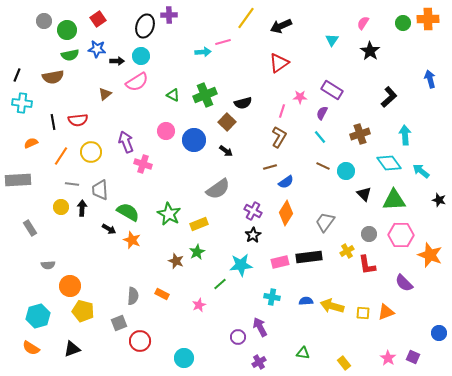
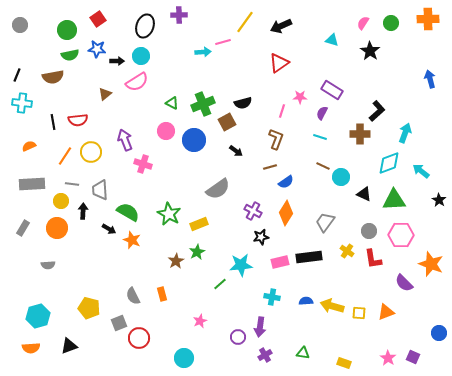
purple cross at (169, 15): moved 10 px right
yellow line at (246, 18): moved 1 px left, 4 px down
gray circle at (44, 21): moved 24 px left, 4 px down
green circle at (403, 23): moved 12 px left
cyan triangle at (332, 40): rotated 48 degrees counterclockwise
green triangle at (173, 95): moved 1 px left, 8 px down
green cross at (205, 95): moved 2 px left, 9 px down
black L-shape at (389, 97): moved 12 px left, 14 px down
brown square at (227, 122): rotated 18 degrees clockwise
brown cross at (360, 134): rotated 18 degrees clockwise
cyan arrow at (405, 135): moved 2 px up; rotated 24 degrees clockwise
brown L-shape at (279, 137): moved 3 px left, 2 px down; rotated 10 degrees counterclockwise
cyan line at (320, 137): rotated 32 degrees counterclockwise
purple arrow at (126, 142): moved 1 px left, 2 px up
orange semicircle at (31, 143): moved 2 px left, 3 px down
black arrow at (226, 151): moved 10 px right
orange line at (61, 156): moved 4 px right
cyan diamond at (389, 163): rotated 75 degrees counterclockwise
cyan circle at (346, 171): moved 5 px left, 6 px down
gray rectangle at (18, 180): moved 14 px right, 4 px down
black triangle at (364, 194): rotated 21 degrees counterclockwise
black star at (439, 200): rotated 16 degrees clockwise
yellow circle at (61, 207): moved 6 px up
black arrow at (82, 208): moved 1 px right, 3 px down
gray rectangle at (30, 228): moved 7 px left; rotated 63 degrees clockwise
gray circle at (369, 234): moved 3 px up
black star at (253, 235): moved 8 px right, 2 px down; rotated 21 degrees clockwise
yellow cross at (347, 251): rotated 24 degrees counterclockwise
orange star at (430, 255): moved 1 px right, 9 px down
brown star at (176, 261): rotated 21 degrees clockwise
red L-shape at (367, 265): moved 6 px right, 6 px up
orange circle at (70, 286): moved 13 px left, 58 px up
orange rectangle at (162, 294): rotated 48 degrees clockwise
gray semicircle at (133, 296): rotated 150 degrees clockwise
pink star at (199, 305): moved 1 px right, 16 px down
yellow pentagon at (83, 311): moved 6 px right, 3 px up
yellow square at (363, 313): moved 4 px left
purple arrow at (260, 327): rotated 144 degrees counterclockwise
red circle at (140, 341): moved 1 px left, 3 px up
orange semicircle at (31, 348): rotated 36 degrees counterclockwise
black triangle at (72, 349): moved 3 px left, 3 px up
purple cross at (259, 362): moved 6 px right, 7 px up
yellow rectangle at (344, 363): rotated 32 degrees counterclockwise
